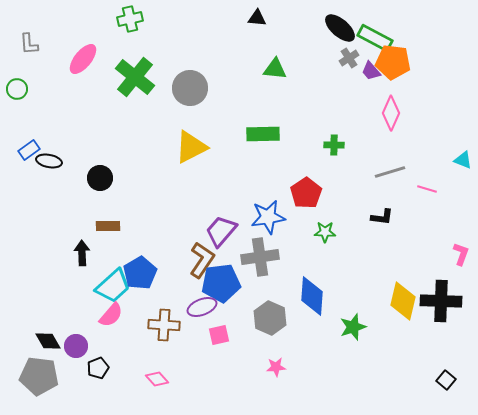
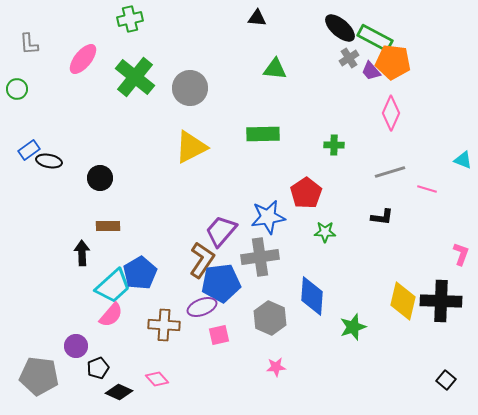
black diamond at (48, 341): moved 71 px right, 51 px down; rotated 36 degrees counterclockwise
